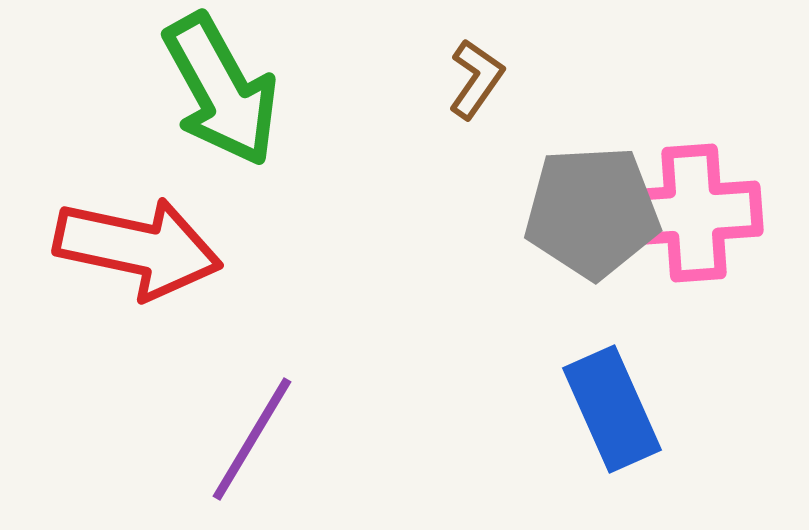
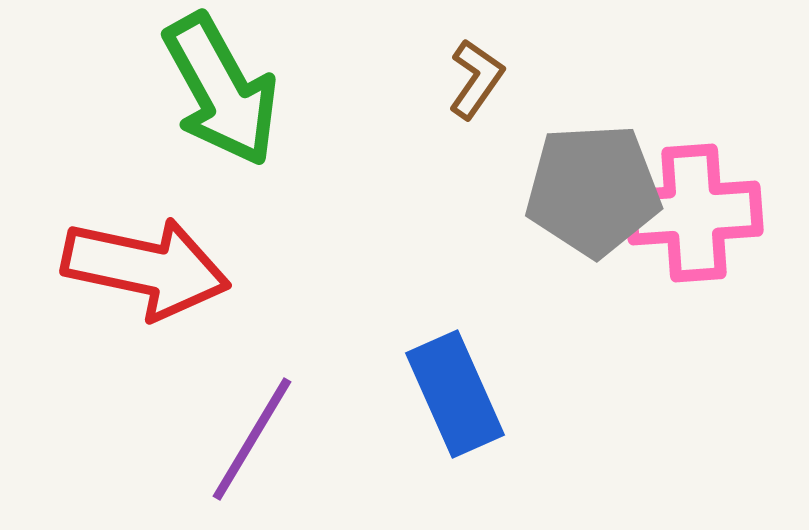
gray pentagon: moved 1 px right, 22 px up
red arrow: moved 8 px right, 20 px down
blue rectangle: moved 157 px left, 15 px up
